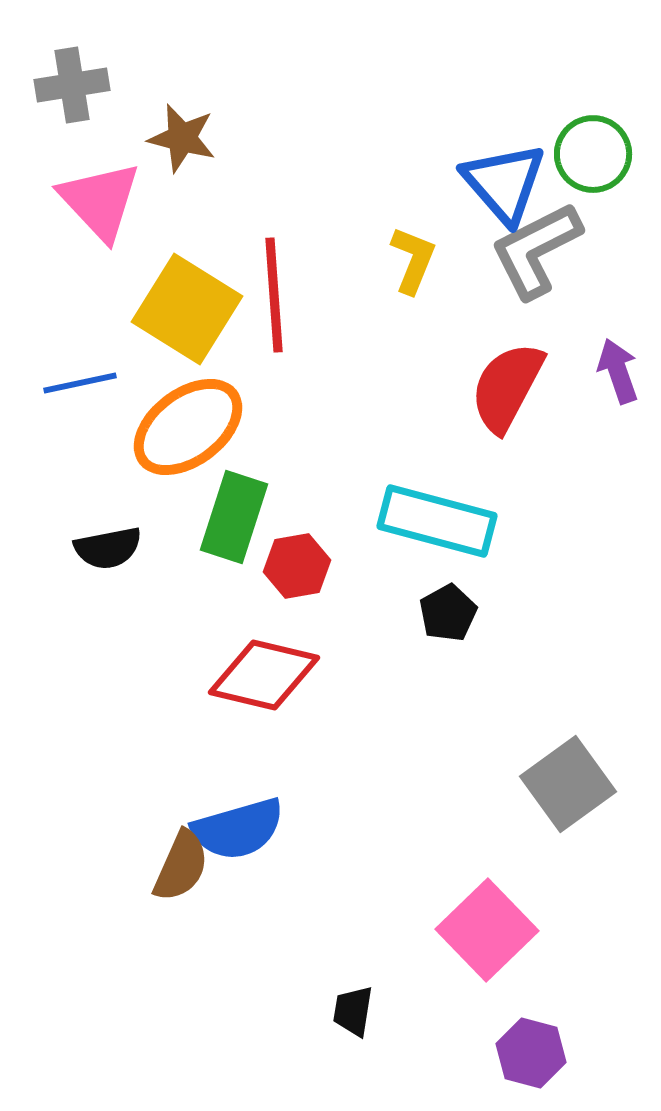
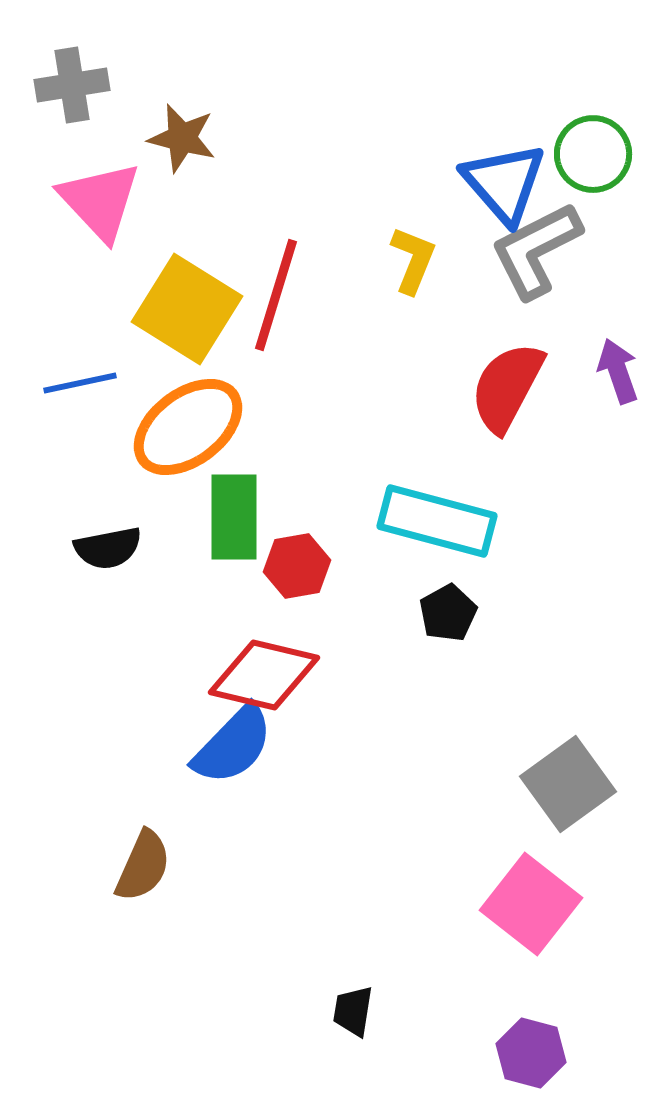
red line: moved 2 px right; rotated 21 degrees clockwise
green rectangle: rotated 18 degrees counterclockwise
blue semicircle: moved 5 px left, 84 px up; rotated 30 degrees counterclockwise
brown semicircle: moved 38 px left
pink square: moved 44 px right, 26 px up; rotated 8 degrees counterclockwise
